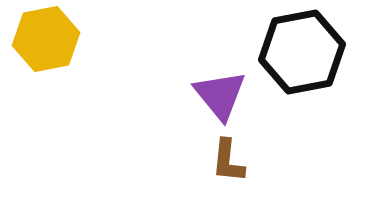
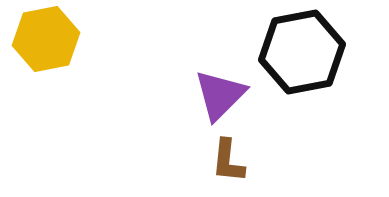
purple triangle: rotated 24 degrees clockwise
